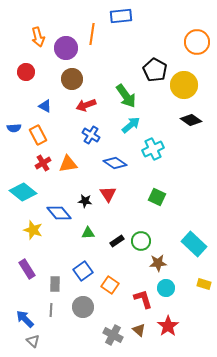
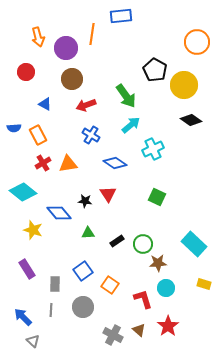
blue triangle at (45, 106): moved 2 px up
green circle at (141, 241): moved 2 px right, 3 px down
blue arrow at (25, 319): moved 2 px left, 2 px up
